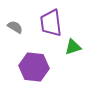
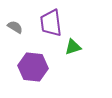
purple hexagon: moved 1 px left
